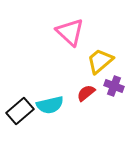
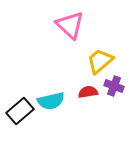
pink triangle: moved 7 px up
red semicircle: moved 2 px right, 1 px up; rotated 30 degrees clockwise
cyan semicircle: moved 1 px right, 4 px up
